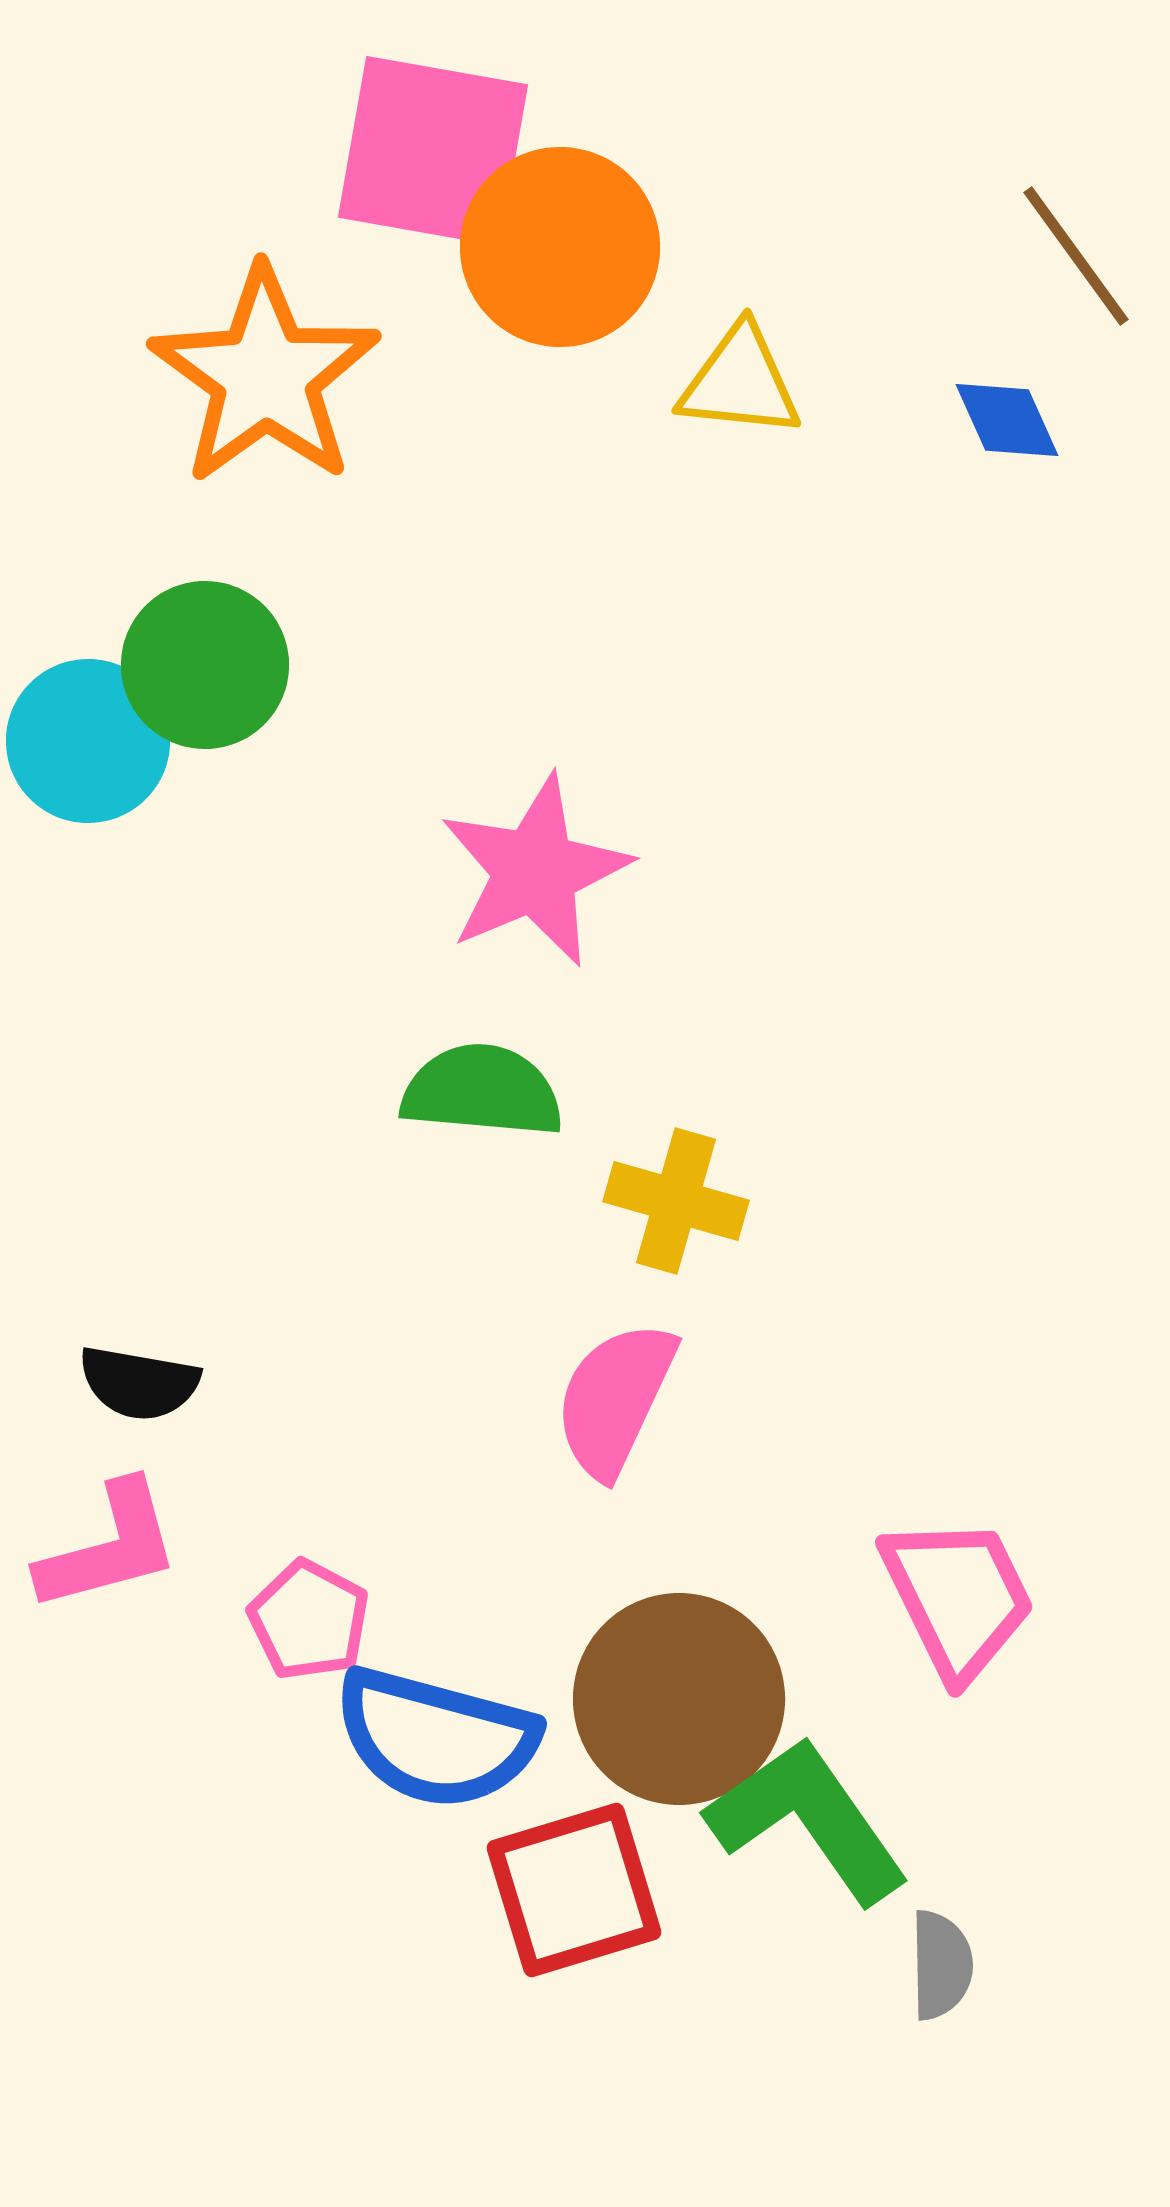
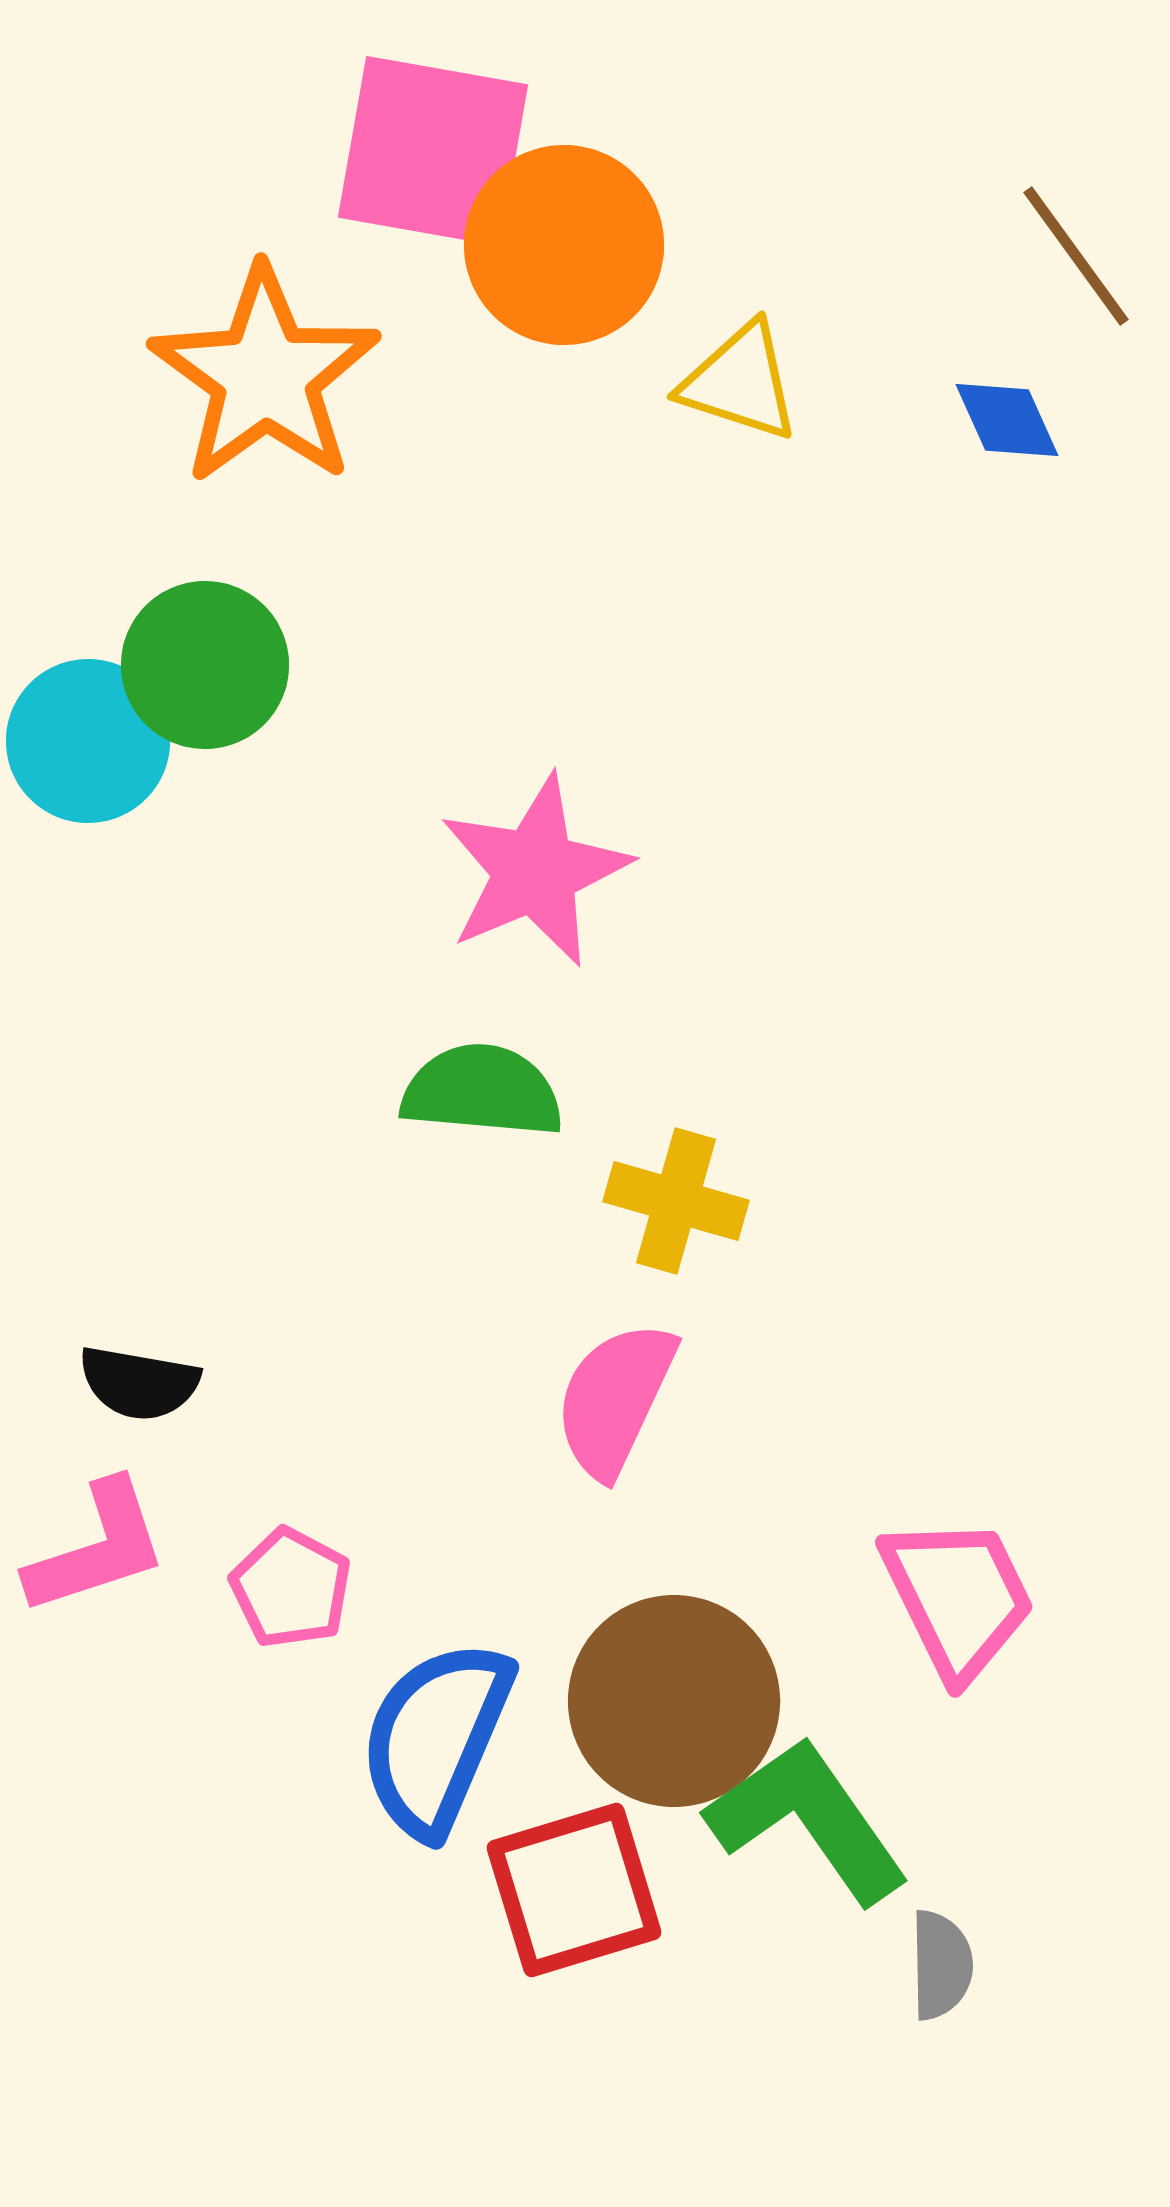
orange circle: moved 4 px right, 2 px up
yellow triangle: rotated 12 degrees clockwise
pink L-shape: moved 12 px left, 1 px down; rotated 3 degrees counterclockwise
pink pentagon: moved 18 px left, 32 px up
brown circle: moved 5 px left, 2 px down
blue semicircle: rotated 98 degrees clockwise
